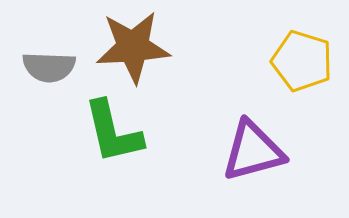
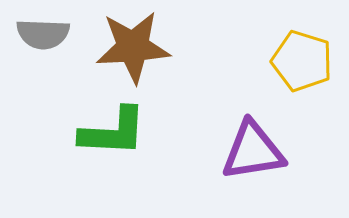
gray semicircle: moved 6 px left, 33 px up
green L-shape: rotated 74 degrees counterclockwise
purple triangle: rotated 6 degrees clockwise
